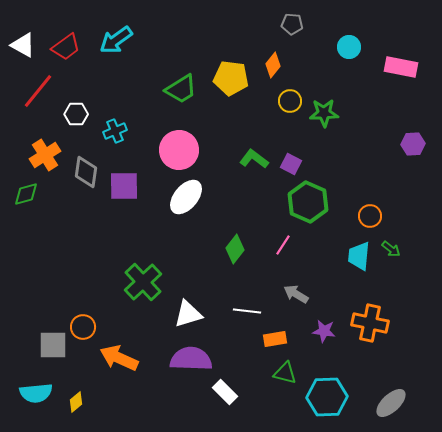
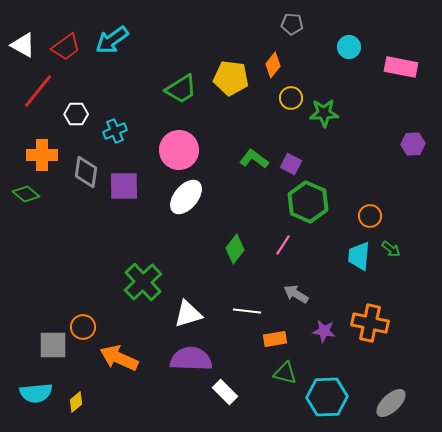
cyan arrow at (116, 40): moved 4 px left
yellow circle at (290, 101): moved 1 px right, 3 px up
orange cross at (45, 155): moved 3 px left; rotated 32 degrees clockwise
green diamond at (26, 194): rotated 56 degrees clockwise
